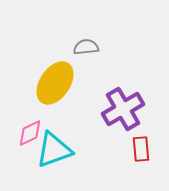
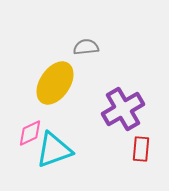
red rectangle: rotated 10 degrees clockwise
